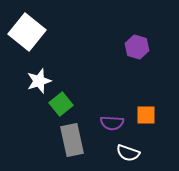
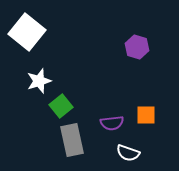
green square: moved 2 px down
purple semicircle: rotated 10 degrees counterclockwise
